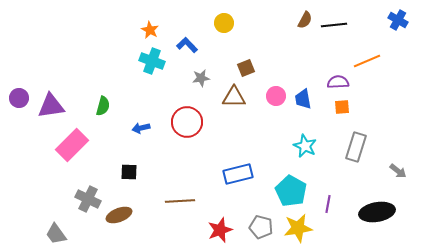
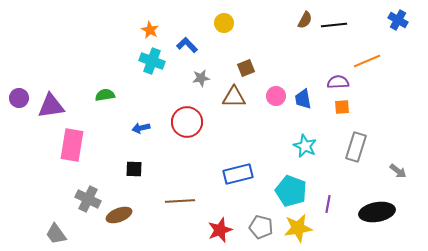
green semicircle: moved 2 px right, 11 px up; rotated 114 degrees counterclockwise
pink rectangle: rotated 36 degrees counterclockwise
black square: moved 5 px right, 3 px up
cyan pentagon: rotated 8 degrees counterclockwise
